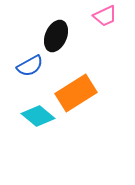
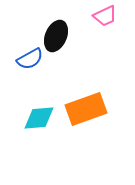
blue semicircle: moved 7 px up
orange rectangle: moved 10 px right, 16 px down; rotated 12 degrees clockwise
cyan diamond: moved 1 px right, 2 px down; rotated 44 degrees counterclockwise
